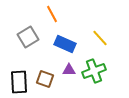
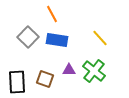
gray square: rotated 15 degrees counterclockwise
blue rectangle: moved 8 px left, 4 px up; rotated 15 degrees counterclockwise
green cross: rotated 30 degrees counterclockwise
black rectangle: moved 2 px left
